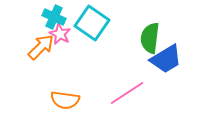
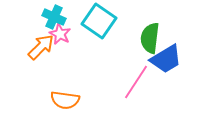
cyan square: moved 7 px right, 2 px up
pink line: moved 9 px right, 11 px up; rotated 24 degrees counterclockwise
